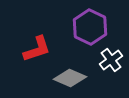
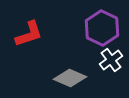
purple hexagon: moved 12 px right, 1 px down
red L-shape: moved 8 px left, 15 px up
